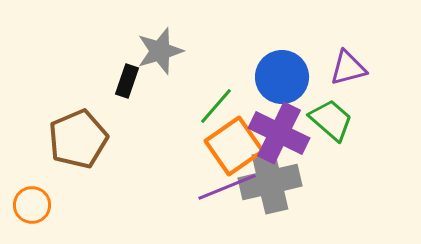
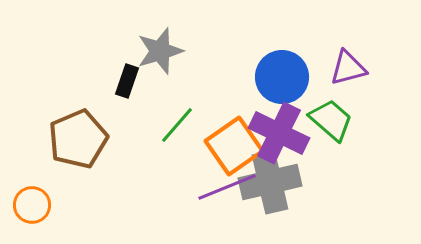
green line: moved 39 px left, 19 px down
